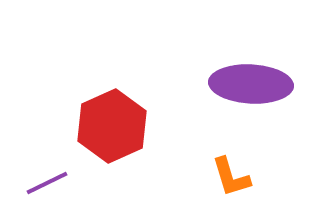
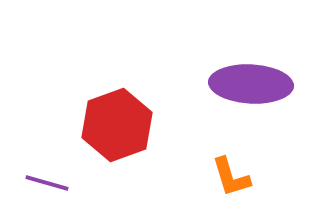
red hexagon: moved 5 px right, 1 px up; rotated 4 degrees clockwise
purple line: rotated 42 degrees clockwise
